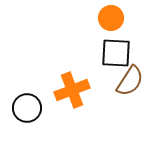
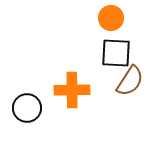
orange cross: rotated 20 degrees clockwise
